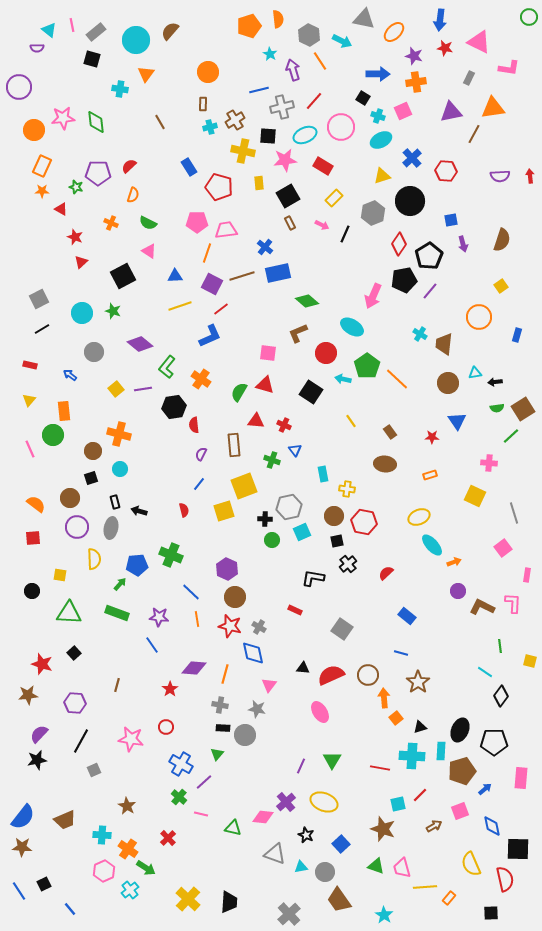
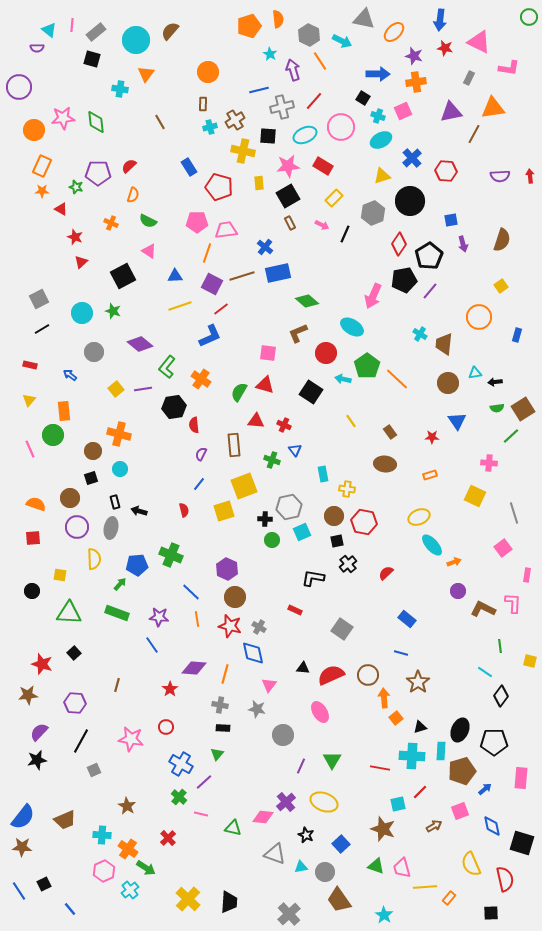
pink line at (72, 25): rotated 16 degrees clockwise
pink star at (285, 160): moved 3 px right, 6 px down
green semicircle at (148, 223): moved 2 px up
orange semicircle at (36, 504): rotated 18 degrees counterclockwise
brown L-shape at (482, 607): moved 1 px right, 2 px down
blue rectangle at (407, 616): moved 3 px down
purple semicircle at (39, 734): moved 2 px up
gray circle at (245, 735): moved 38 px right
red line at (420, 795): moved 3 px up
black square at (518, 849): moved 4 px right, 6 px up; rotated 15 degrees clockwise
